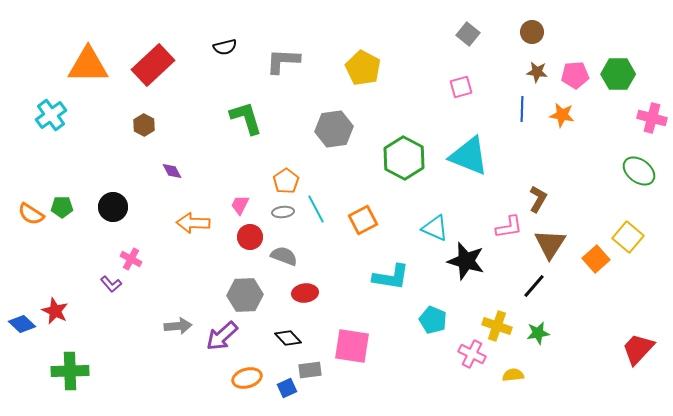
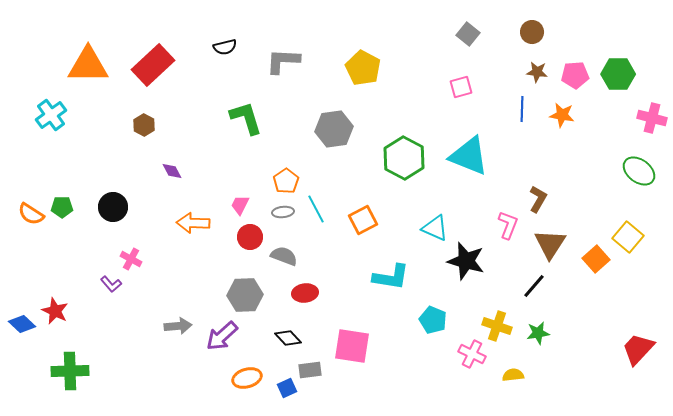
pink L-shape at (509, 227): moved 1 px left, 2 px up; rotated 60 degrees counterclockwise
